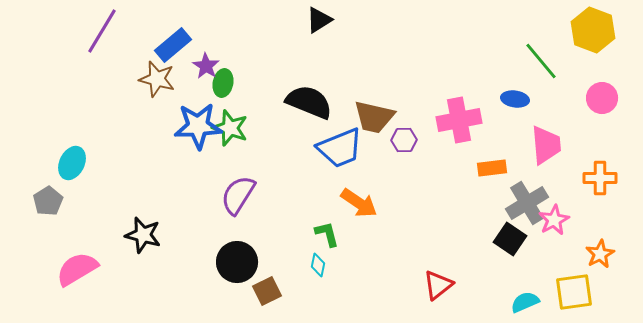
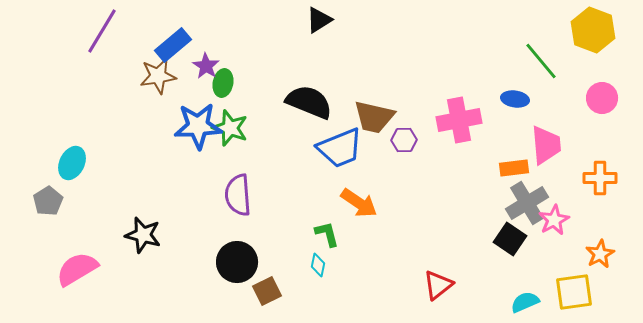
brown star: moved 1 px right, 3 px up; rotated 24 degrees counterclockwise
orange rectangle: moved 22 px right
purple semicircle: rotated 36 degrees counterclockwise
